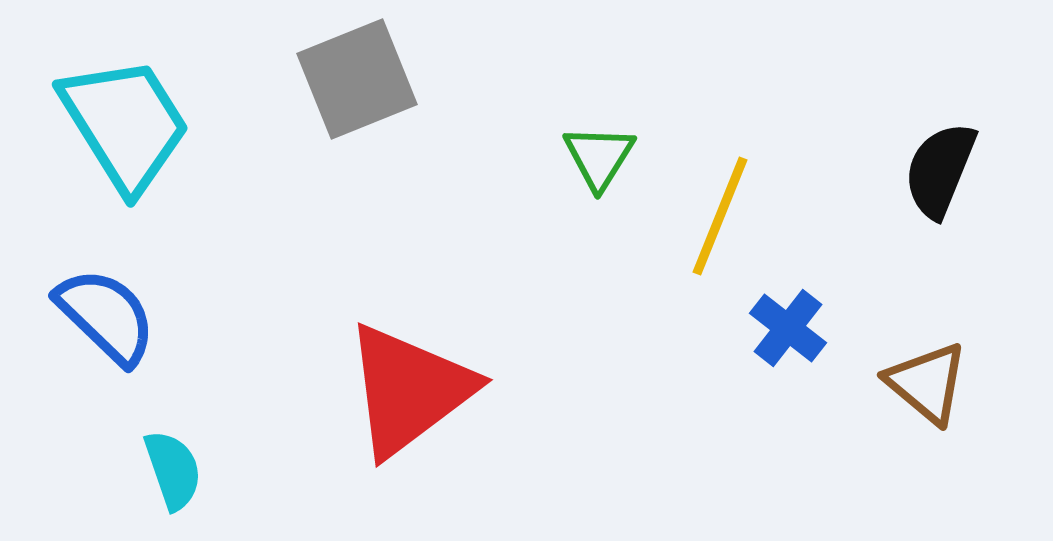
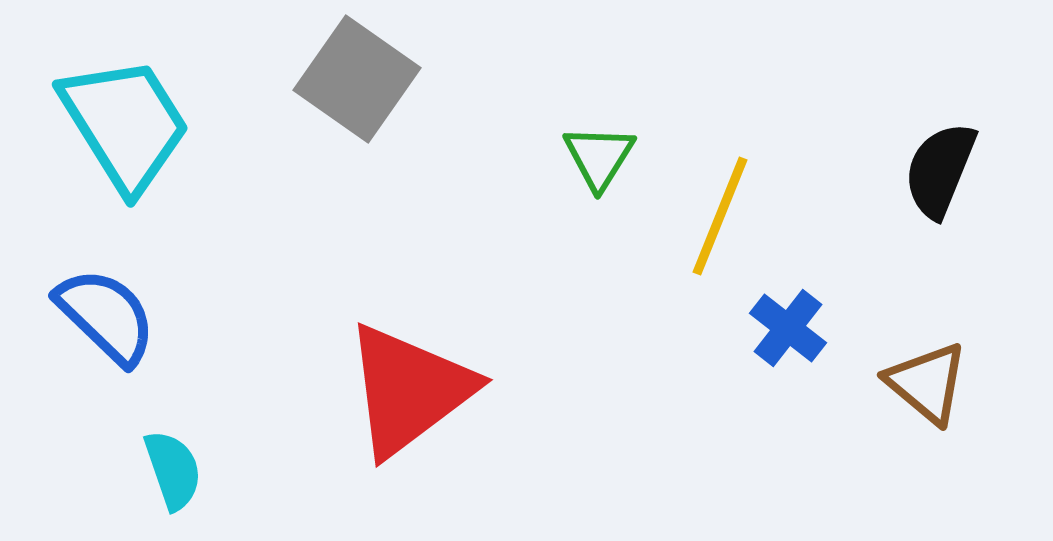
gray square: rotated 33 degrees counterclockwise
